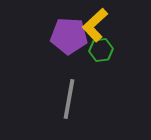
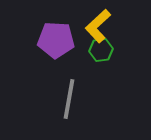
yellow L-shape: moved 3 px right, 1 px down
purple pentagon: moved 13 px left, 4 px down
